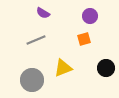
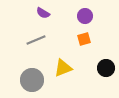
purple circle: moved 5 px left
